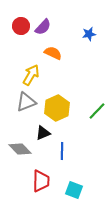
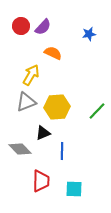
yellow hexagon: moved 1 px up; rotated 20 degrees clockwise
cyan square: moved 1 px up; rotated 18 degrees counterclockwise
